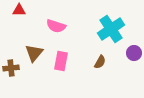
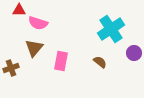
pink semicircle: moved 18 px left, 3 px up
brown triangle: moved 5 px up
brown semicircle: rotated 80 degrees counterclockwise
brown cross: rotated 14 degrees counterclockwise
